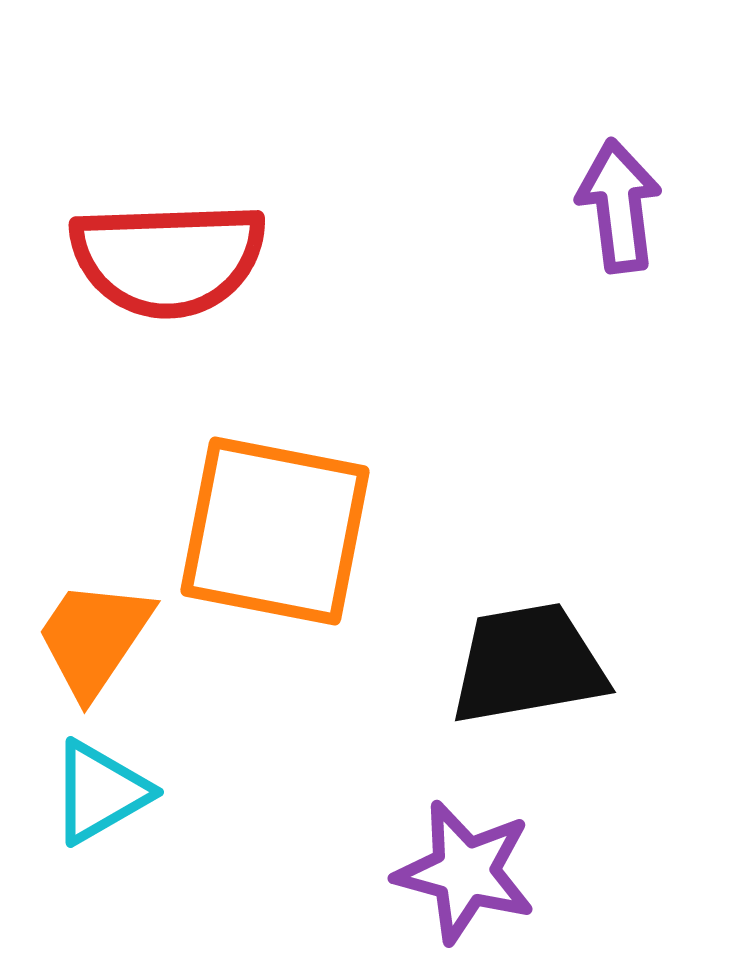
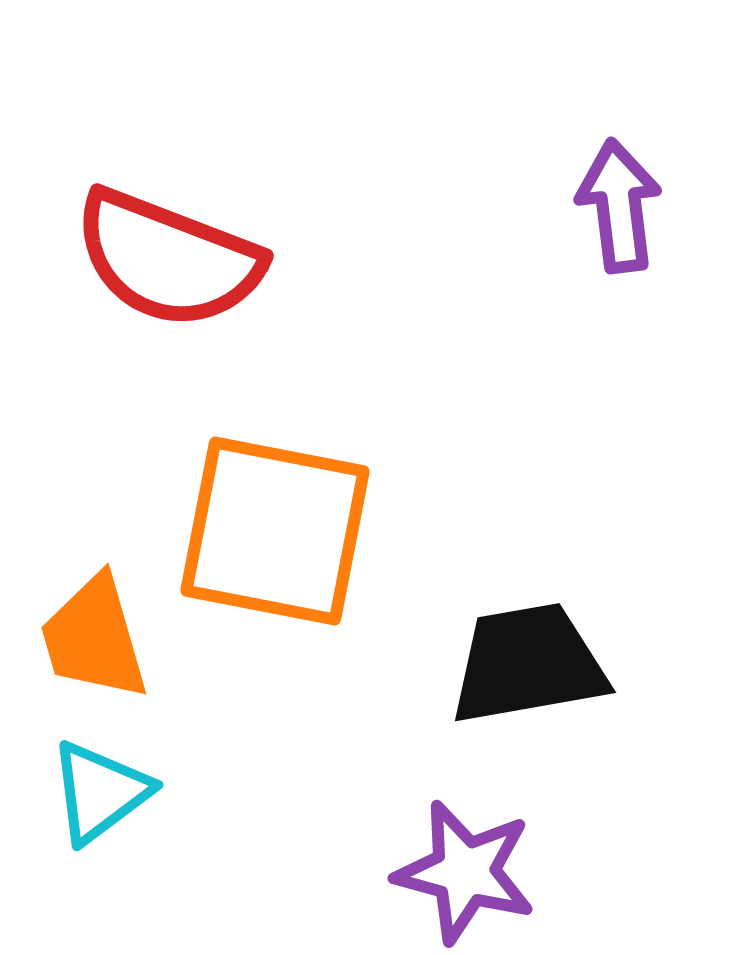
red semicircle: rotated 23 degrees clockwise
orange trapezoid: rotated 50 degrees counterclockwise
cyan triangle: rotated 7 degrees counterclockwise
